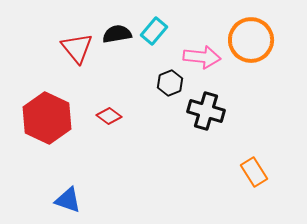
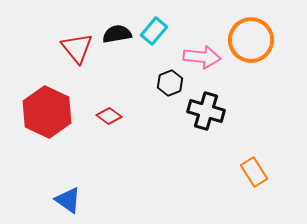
red hexagon: moved 6 px up
blue triangle: rotated 16 degrees clockwise
